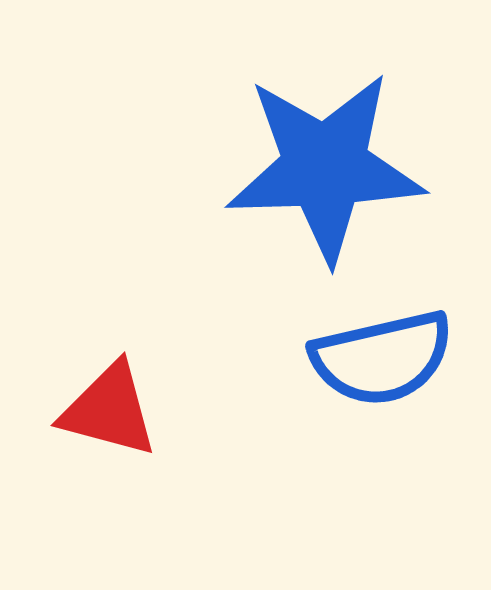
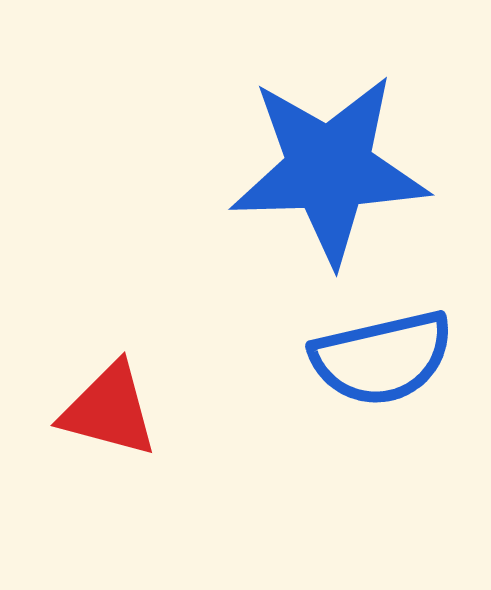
blue star: moved 4 px right, 2 px down
